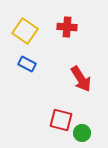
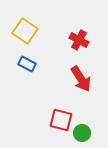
red cross: moved 12 px right, 13 px down; rotated 24 degrees clockwise
